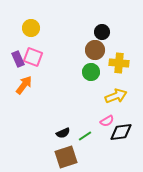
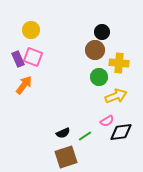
yellow circle: moved 2 px down
green circle: moved 8 px right, 5 px down
